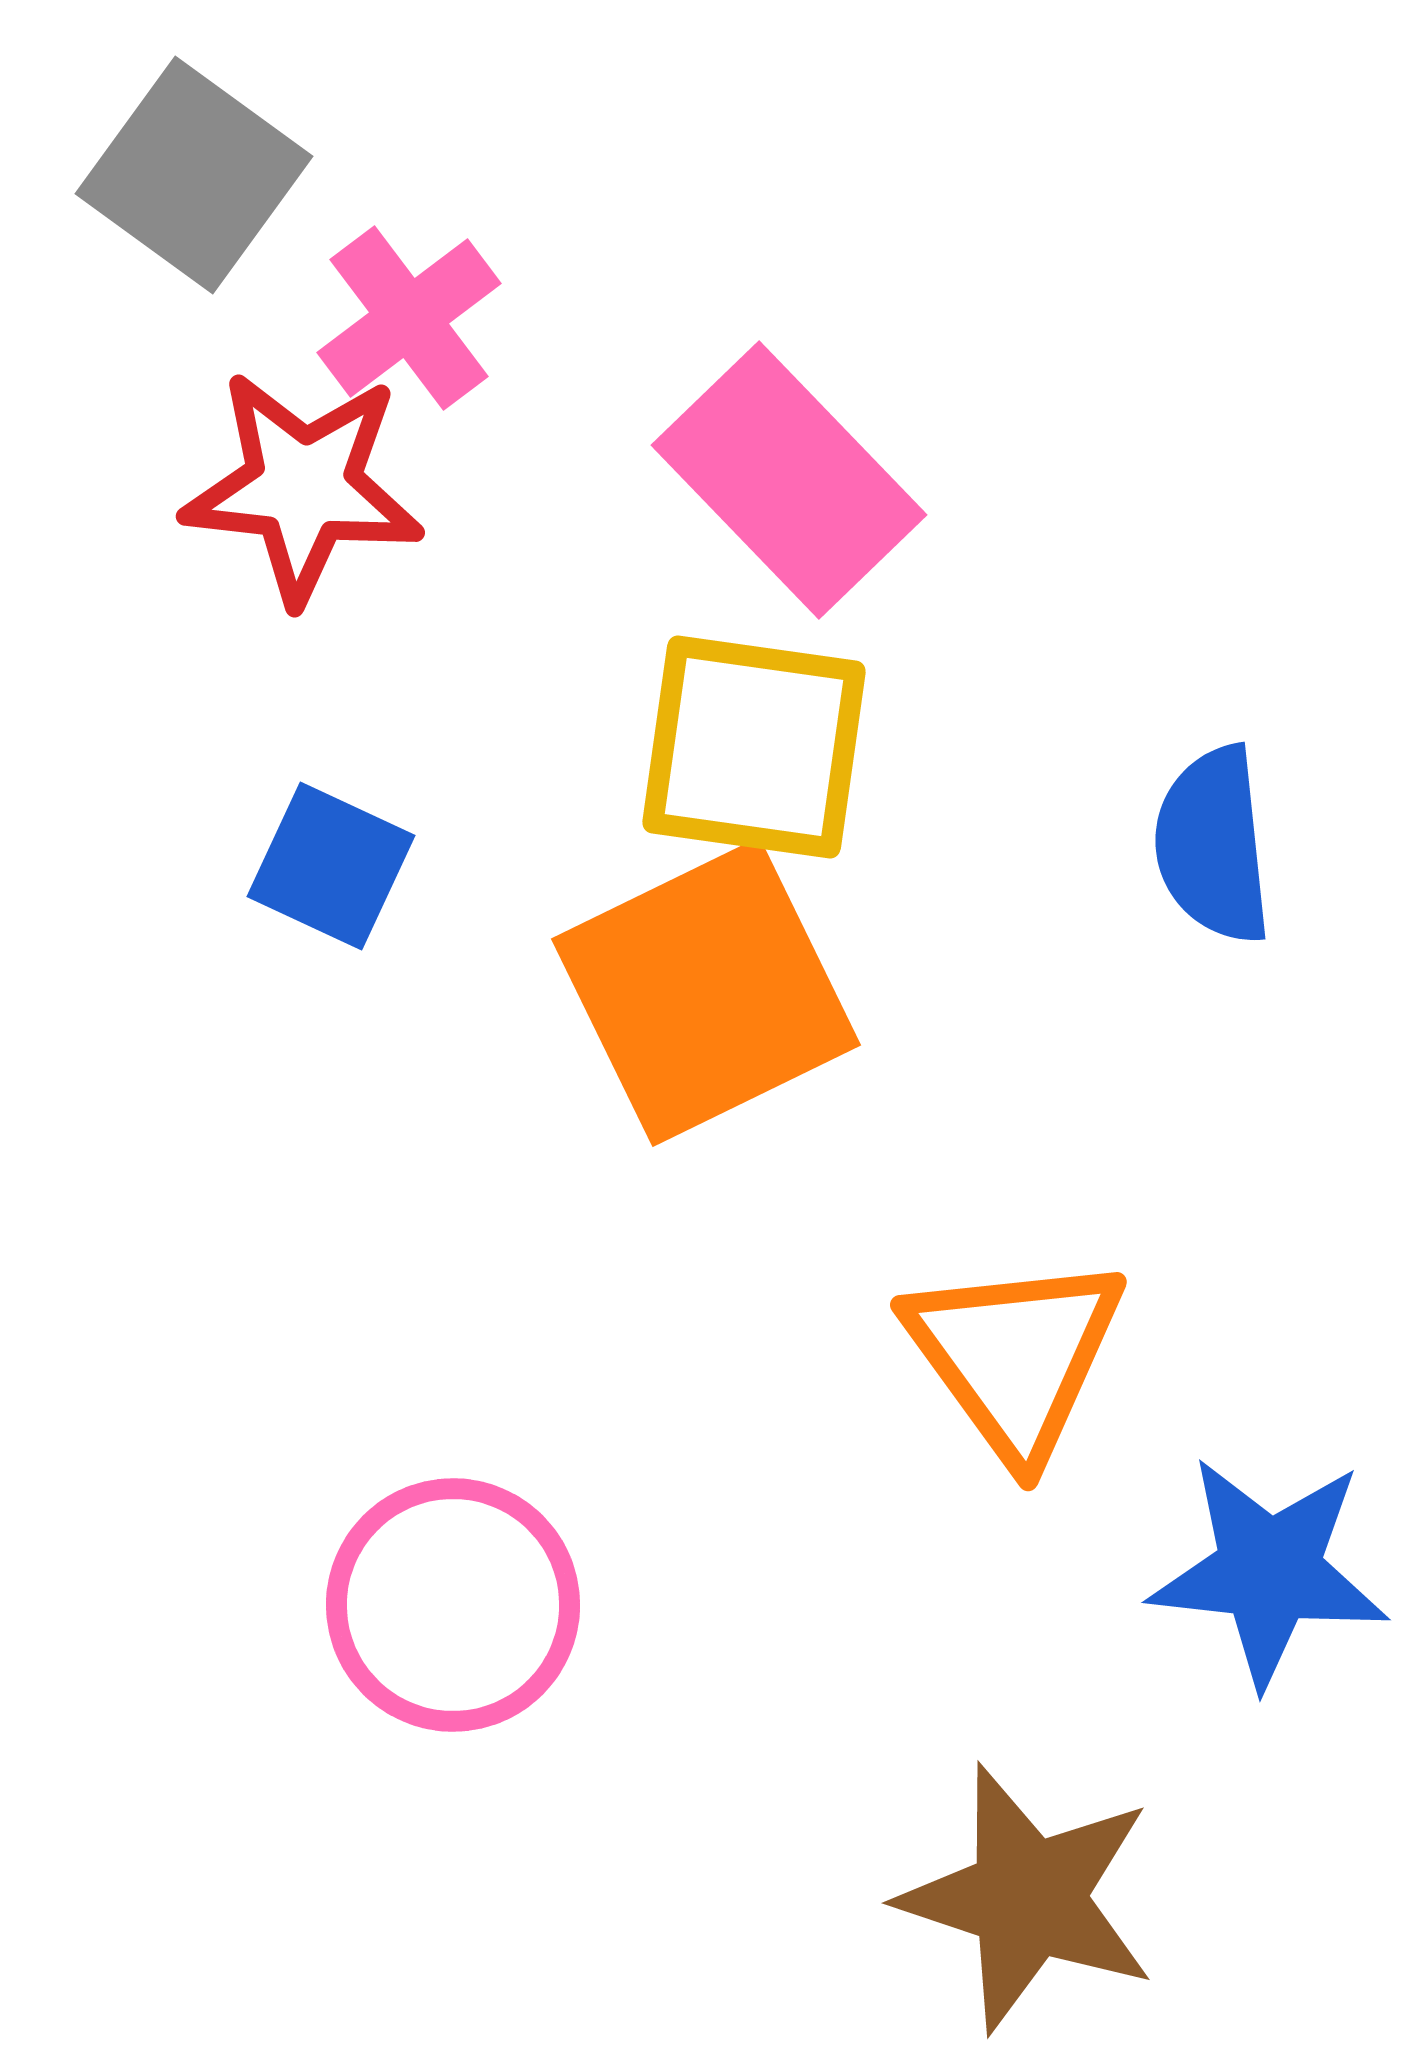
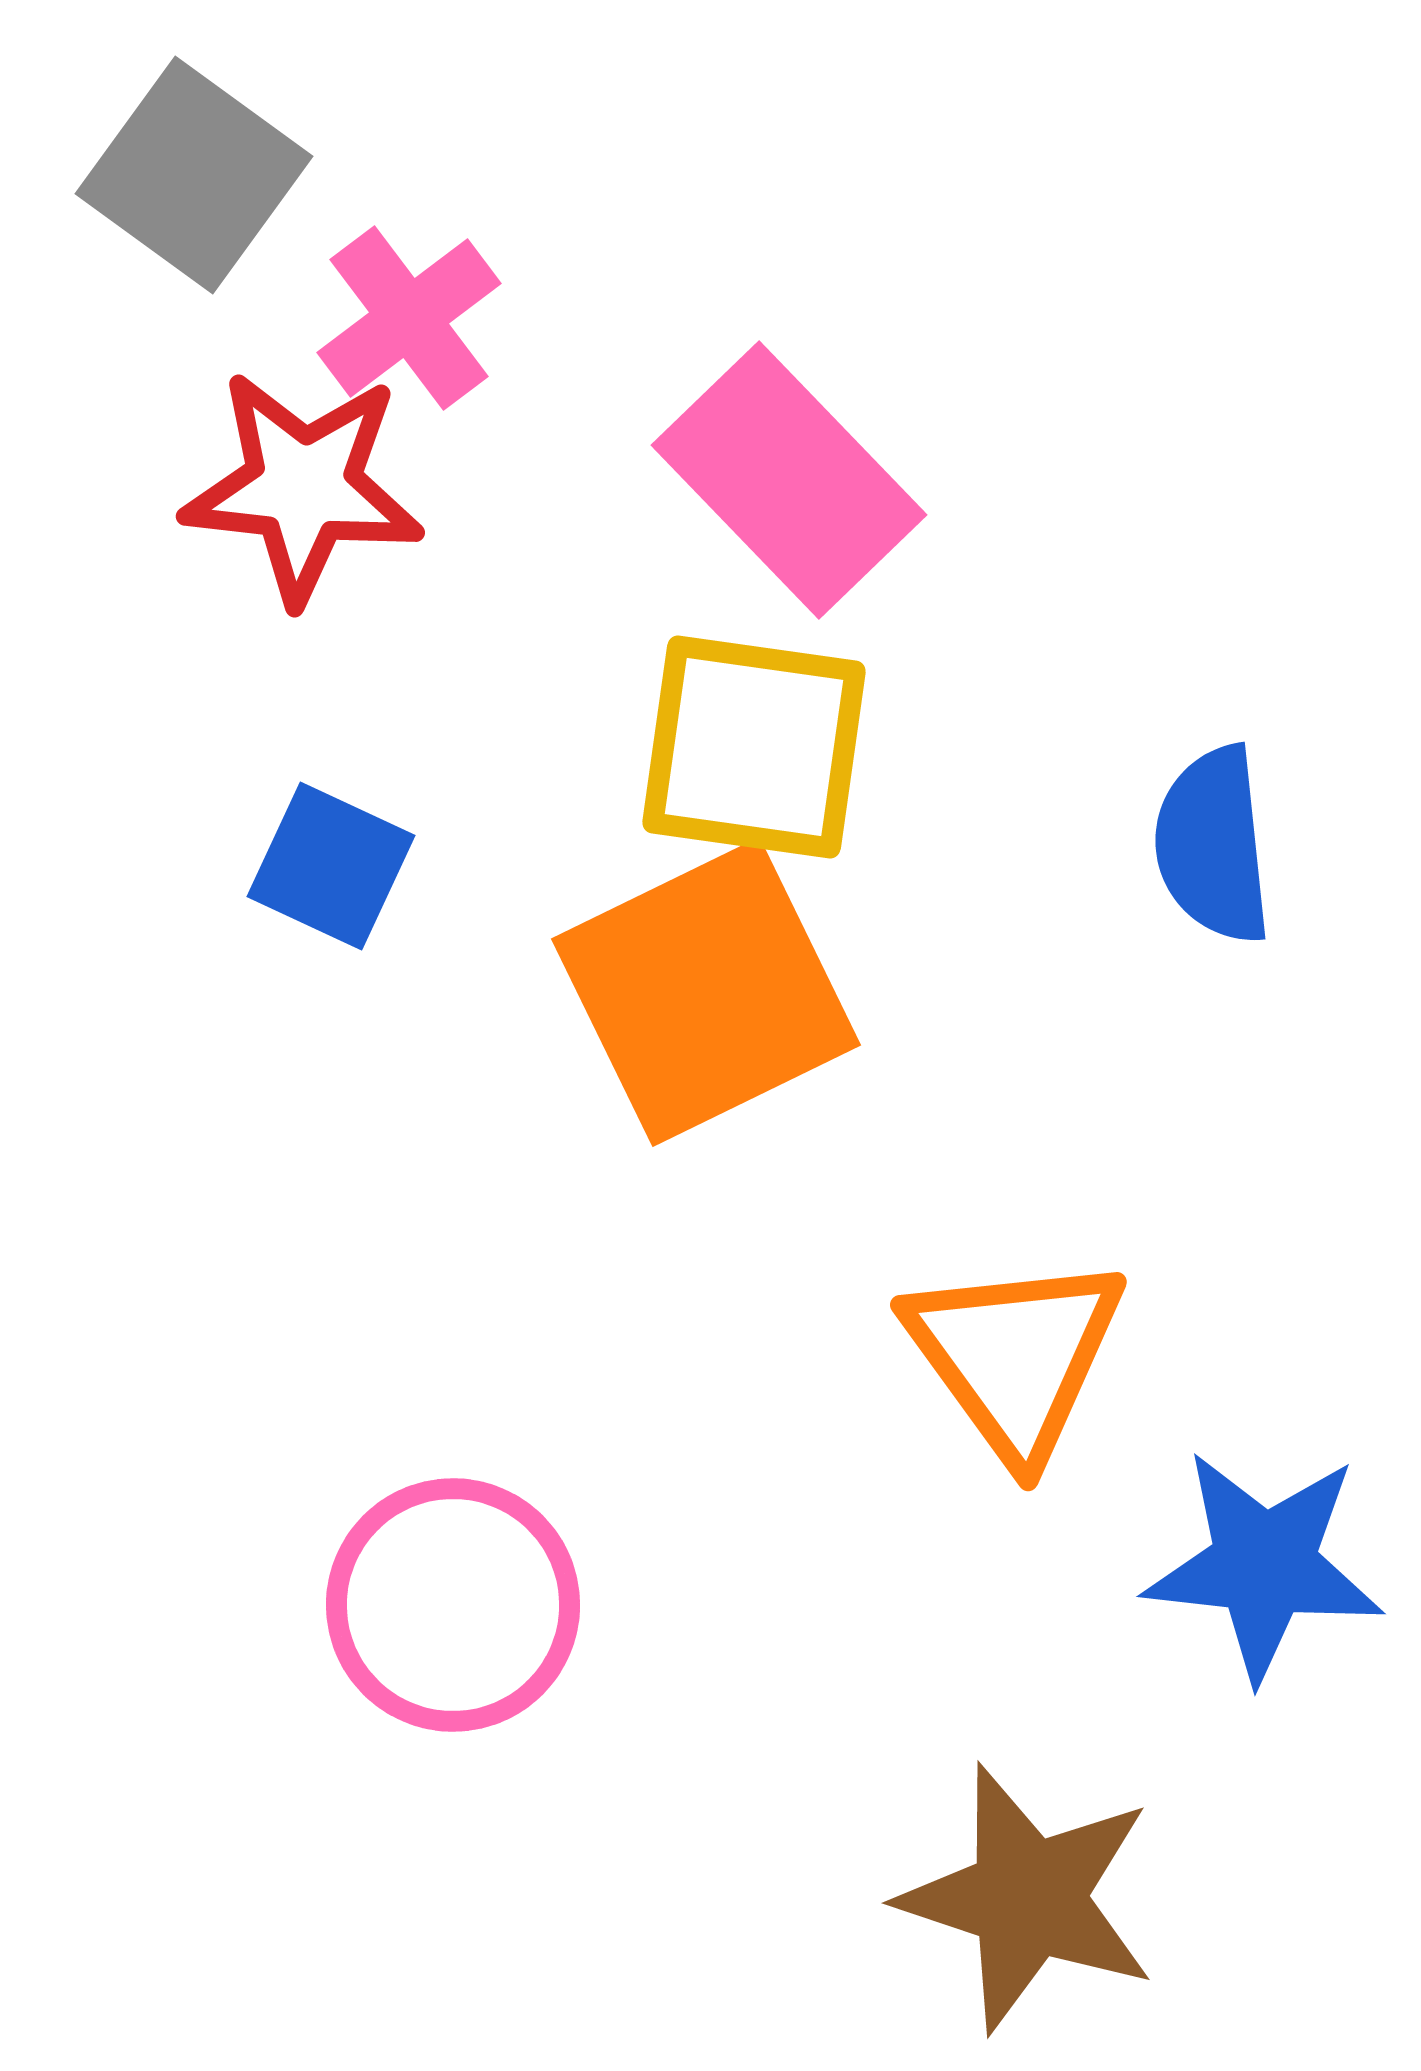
blue star: moved 5 px left, 6 px up
